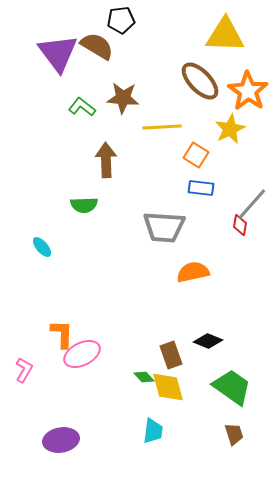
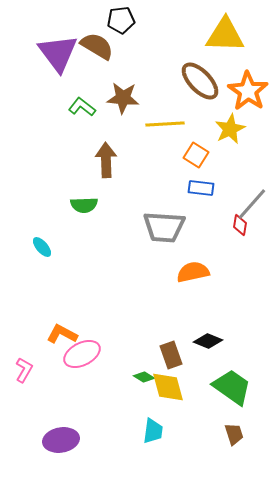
yellow line: moved 3 px right, 3 px up
orange L-shape: rotated 64 degrees counterclockwise
green diamond: rotated 15 degrees counterclockwise
